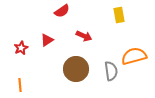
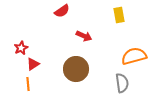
red triangle: moved 14 px left, 24 px down
gray semicircle: moved 11 px right, 12 px down
orange line: moved 8 px right, 1 px up
